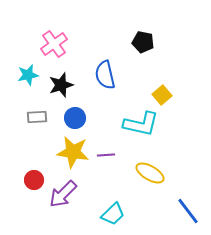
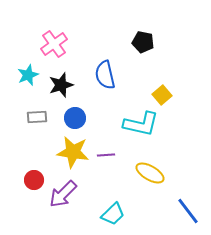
cyan star: rotated 10 degrees counterclockwise
